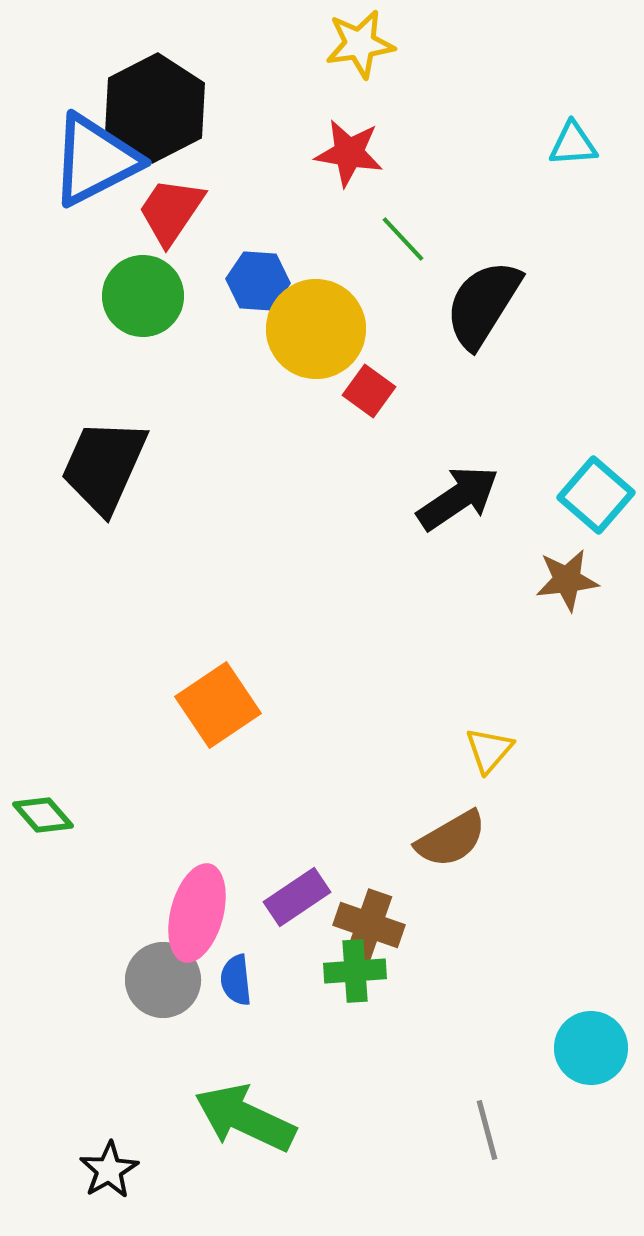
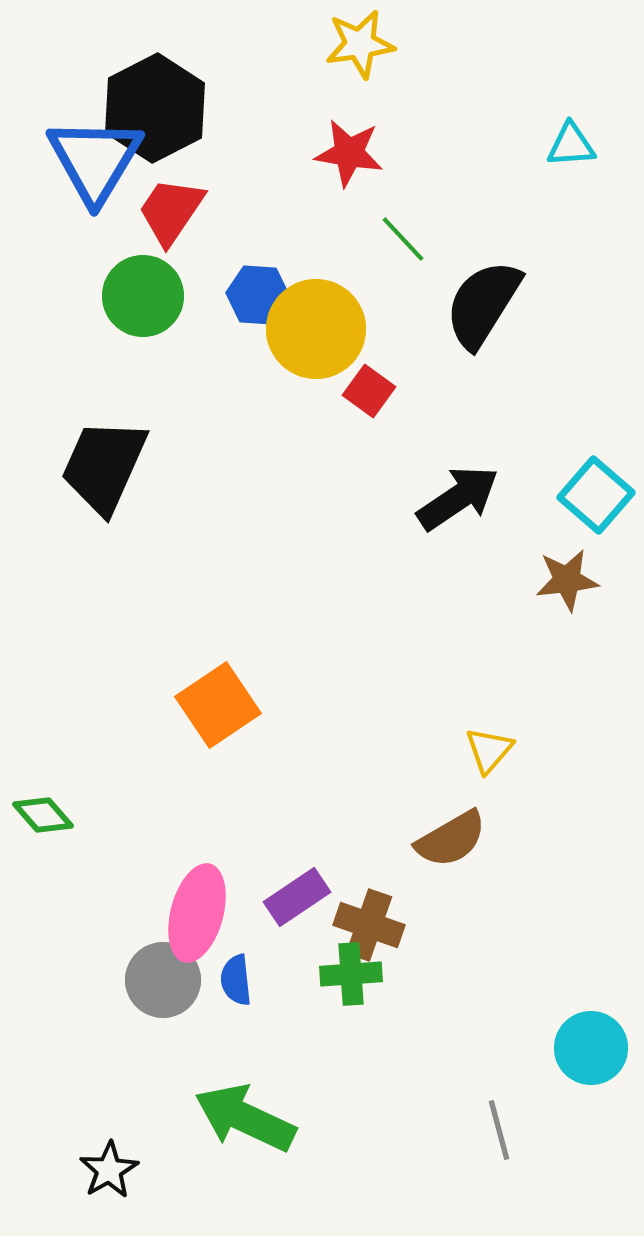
cyan triangle: moved 2 px left, 1 px down
blue triangle: rotated 32 degrees counterclockwise
blue hexagon: moved 14 px down
green cross: moved 4 px left, 3 px down
gray line: moved 12 px right
